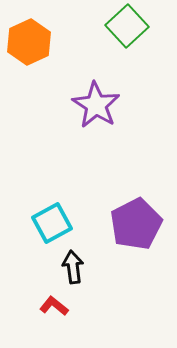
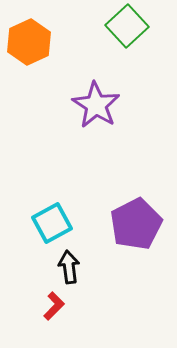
black arrow: moved 4 px left
red L-shape: rotated 96 degrees clockwise
